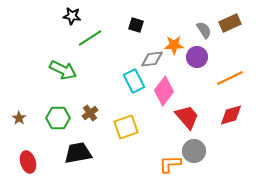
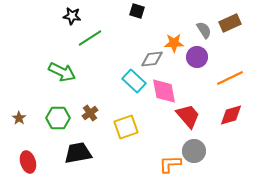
black square: moved 1 px right, 14 px up
orange star: moved 2 px up
green arrow: moved 1 px left, 2 px down
cyan rectangle: rotated 20 degrees counterclockwise
pink diamond: rotated 48 degrees counterclockwise
red trapezoid: moved 1 px right, 1 px up
